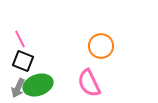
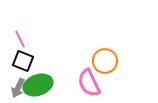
orange circle: moved 4 px right, 15 px down
